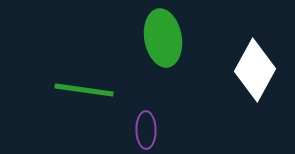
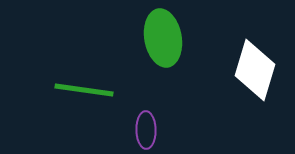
white diamond: rotated 12 degrees counterclockwise
